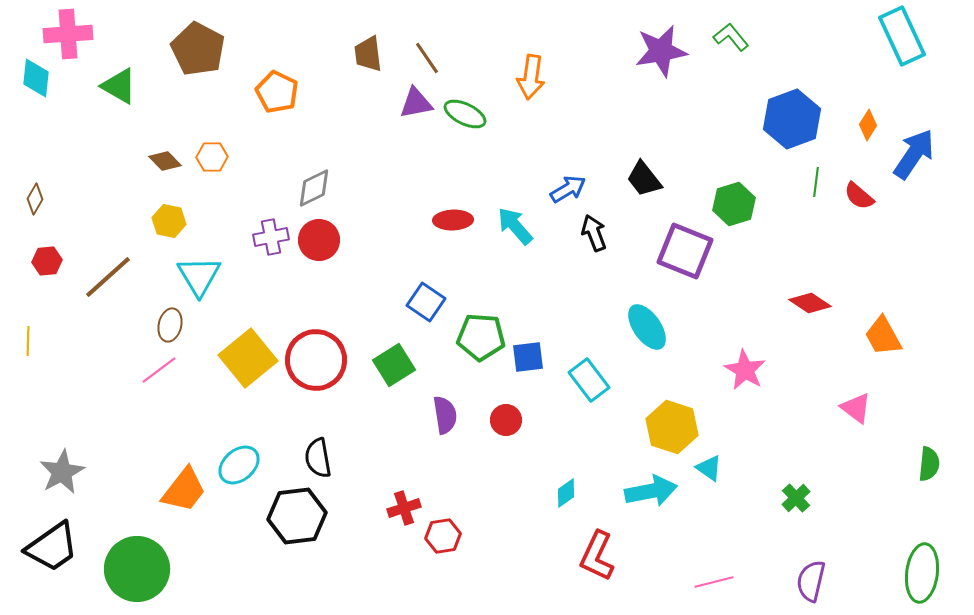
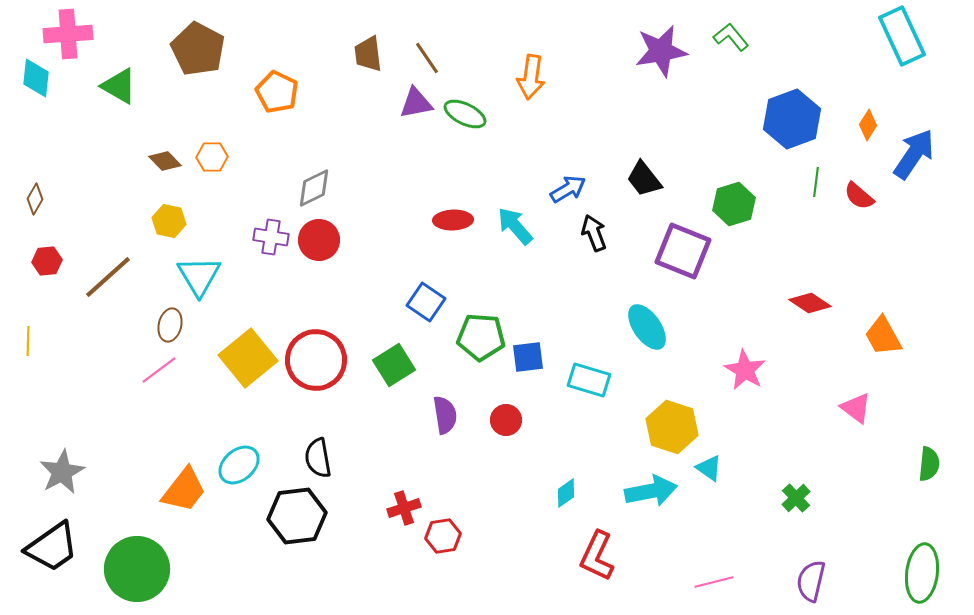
purple cross at (271, 237): rotated 20 degrees clockwise
purple square at (685, 251): moved 2 px left
cyan rectangle at (589, 380): rotated 36 degrees counterclockwise
